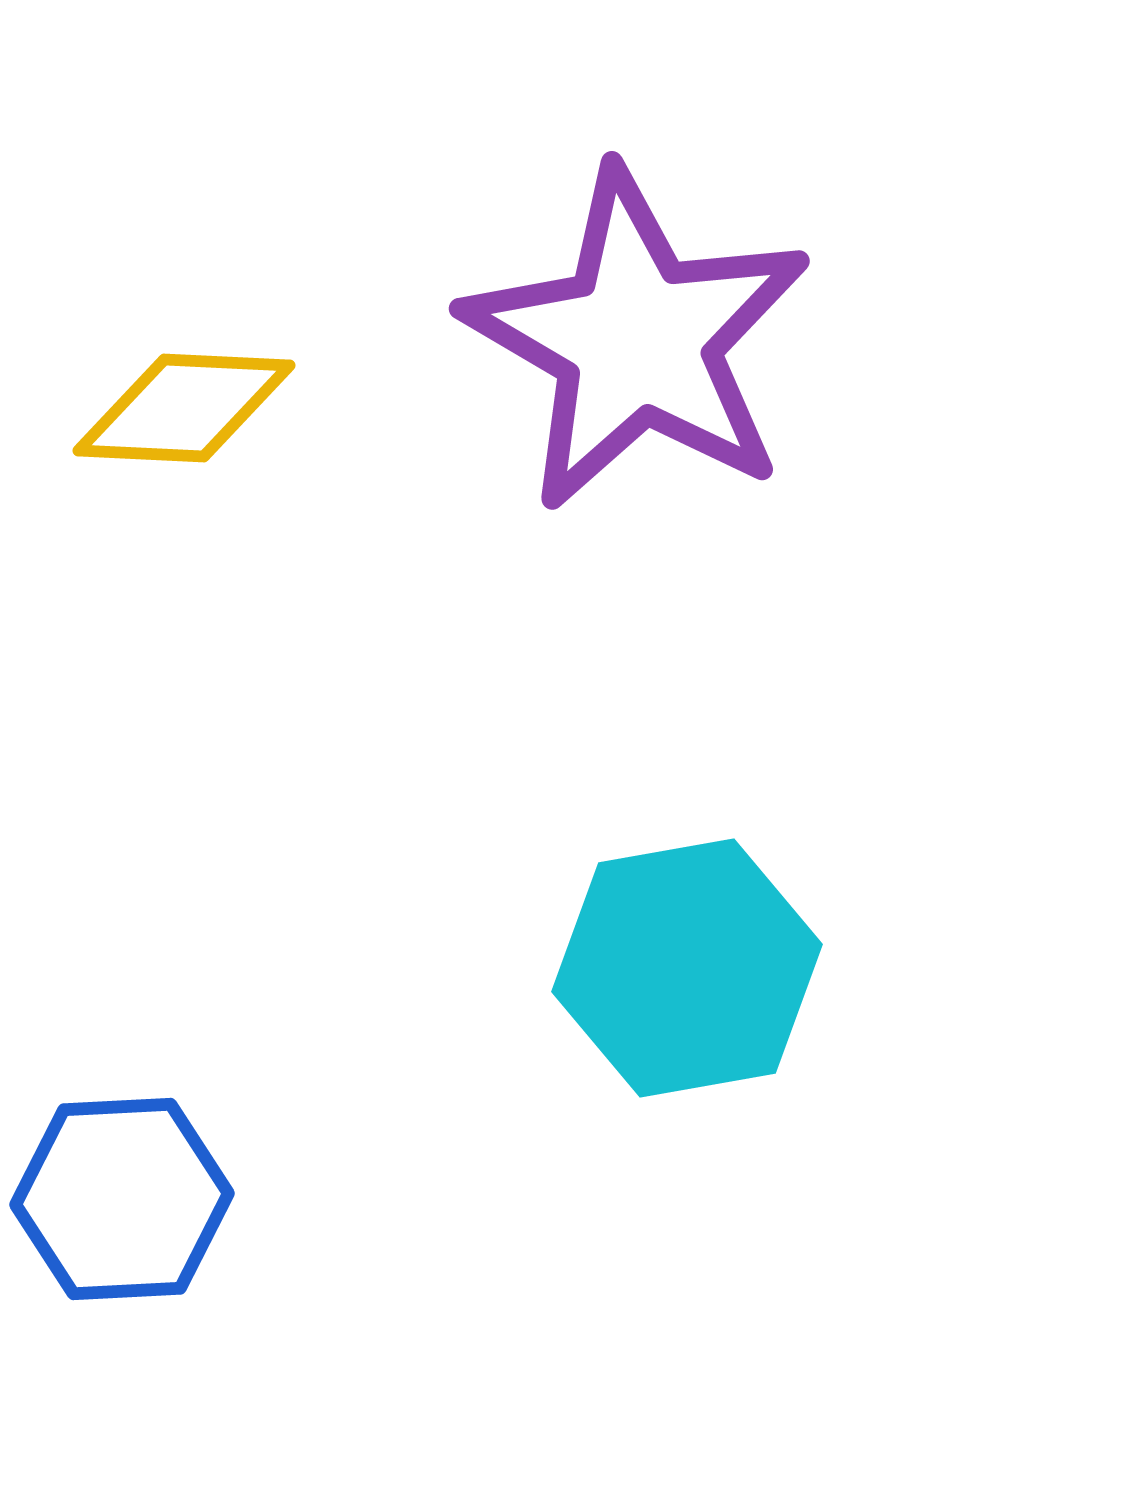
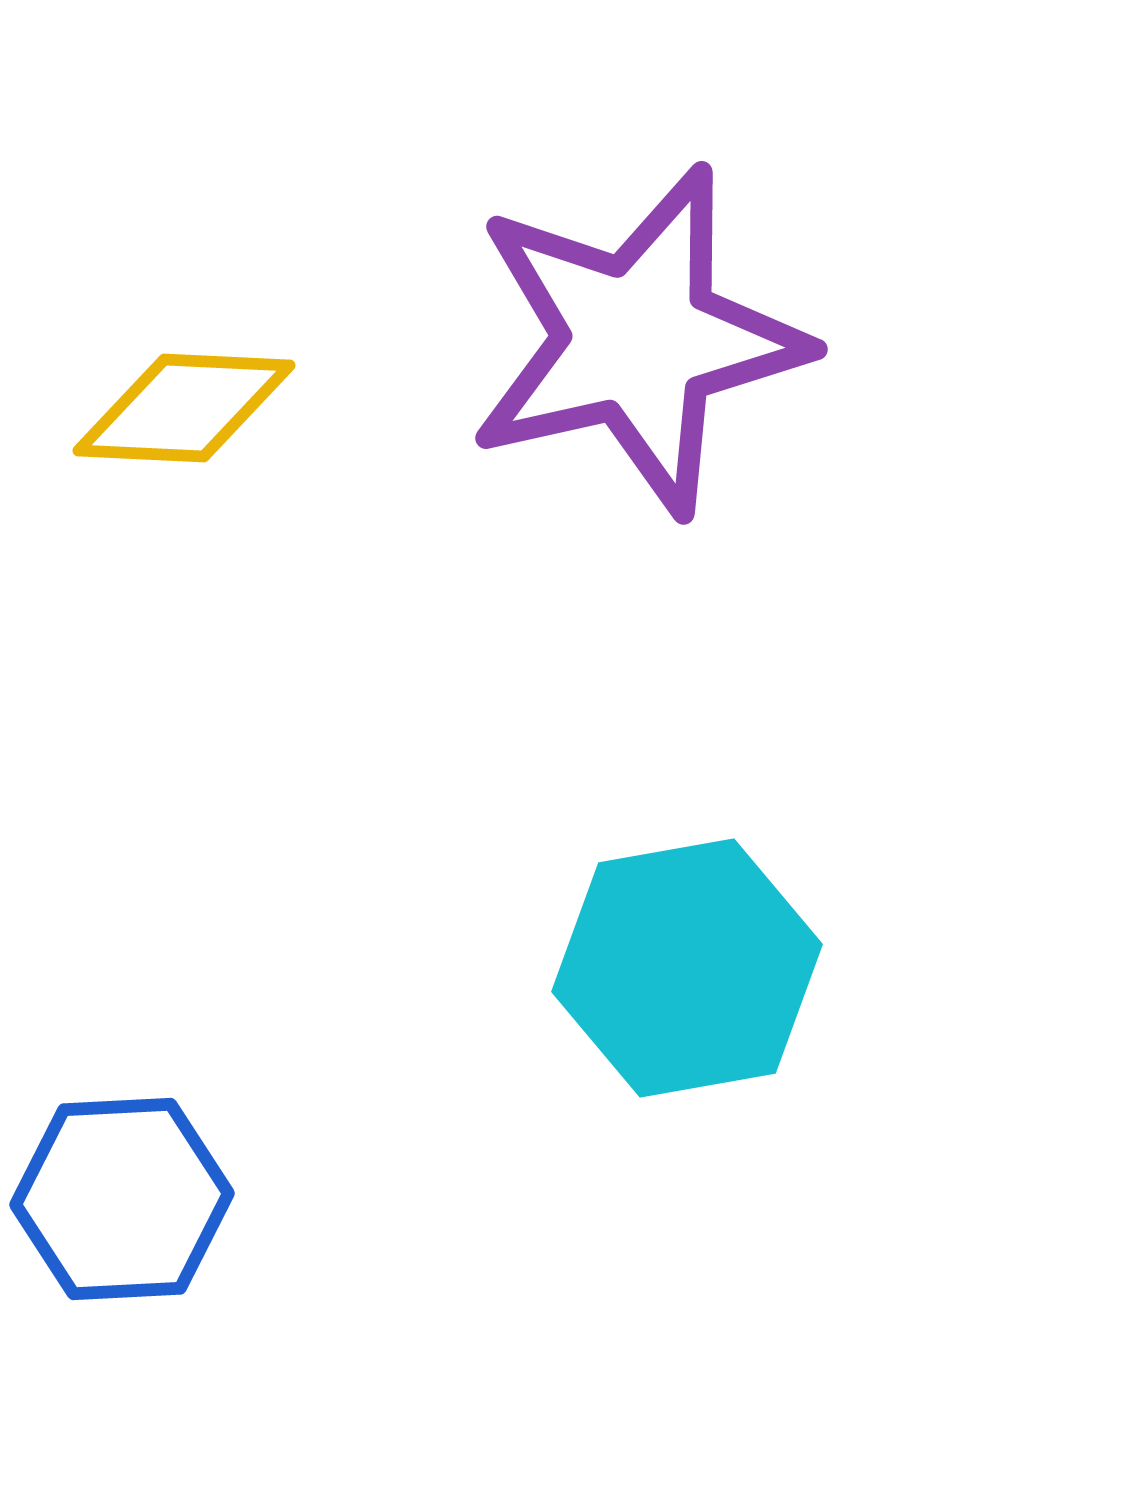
purple star: rotated 29 degrees clockwise
